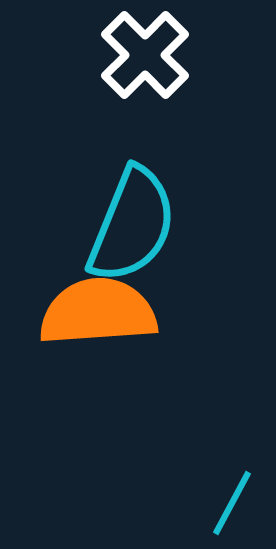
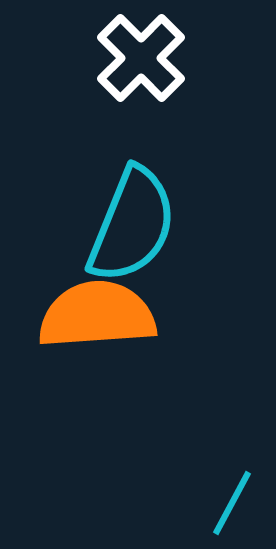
white cross: moved 4 px left, 3 px down
orange semicircle: moved 1 px left, 3 px down
